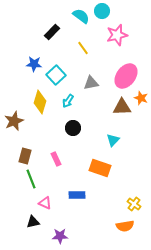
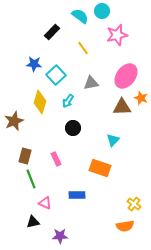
cyan semicircle: moved 1 px left
